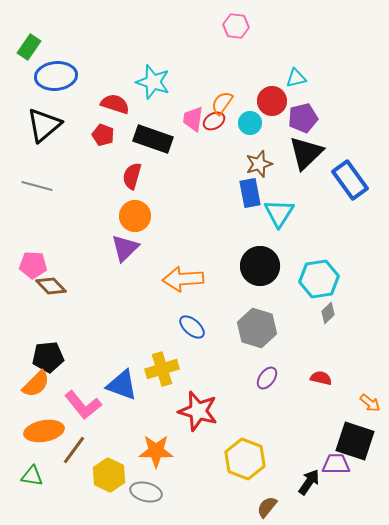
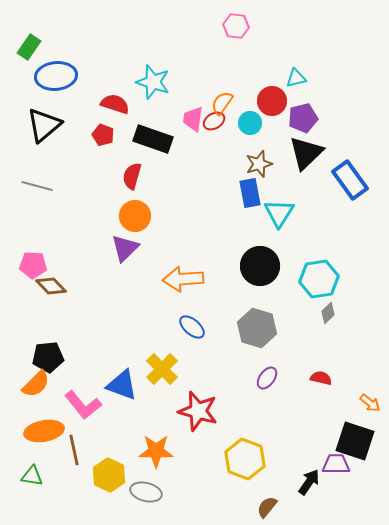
yellow cross at (162, 369): rotated 28 degrees counterclockwise
brown line at (74, 450): rotated 48 degrees counterclockwise
